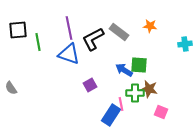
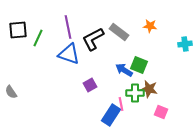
purple line: moved 1 px left, 1 px up
green line: moved 4 px up; rotated 36 degrees clockwise
green square: rotated 18 degrees clockwise
gray semicircle: moved 4 px down
